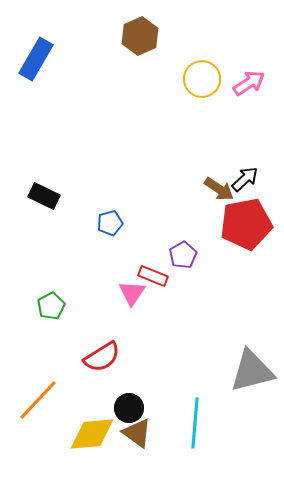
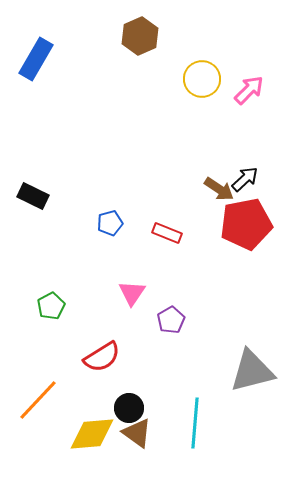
pink arrow: moved 7 px down; rotated 12 degrees counterclockwise
black rectangle: moved 11 px left
purple pentagon: moved 12 px left, 65 px down
red rectangle: moved 14 px right, 43 px up
